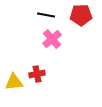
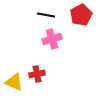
red pentagon: rotated 25 degrees counterclockwise
pink cross: rotated 24 degrees clockwise
yellow triangle: rotated 30 degrees clockwise
